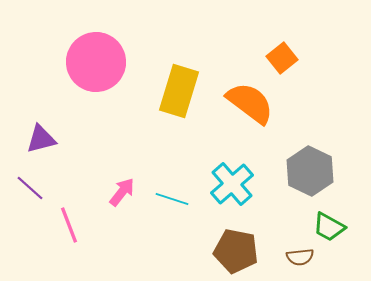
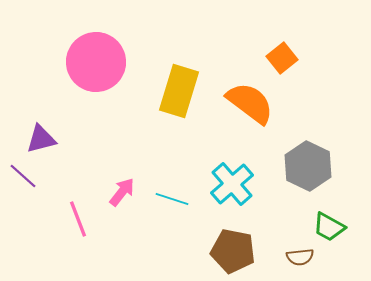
gray hexagon: moved 2 px left, 5 px up
purple line: moved 7 px left, 12 px up
pink line: moved 9 px right, 6 px up
brown pentagon: moved 3 px left
